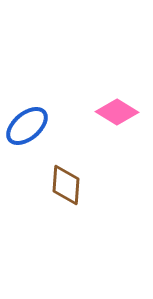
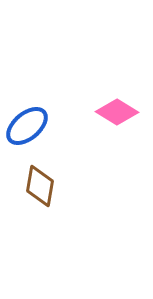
brown diamond: moved 26 px left, 1 px down; rotated 6 degrees clockwise
